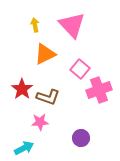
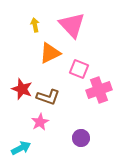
orange triangle: moved 5 px right, 1 px up
pink square: moved 1 px left; rotated 18 degrees counterclockwise
red star: rotated 15 degrees counterclockwise
pink star: rotated 24 degrees counterclockwise
cyan arrow: moved 3 px left
